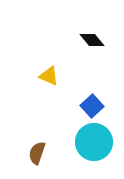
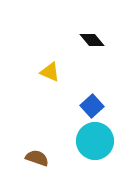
yellow triangle: moved 1 px right, 4 px up
cyan circle: moved 1 px right, 1 px up
brown semicircle: moved 5 px down; rotated 90 degrees clockwise
